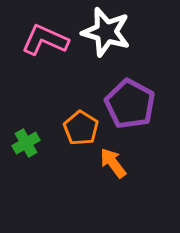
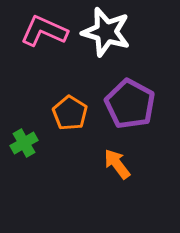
pink L-shape: moved 1 px left, 9 px up
orange pentagon: moved 11 px left, 15 px up
green cross: moved 2 px left
orange arrow: moved 4 px right, 1 px down
